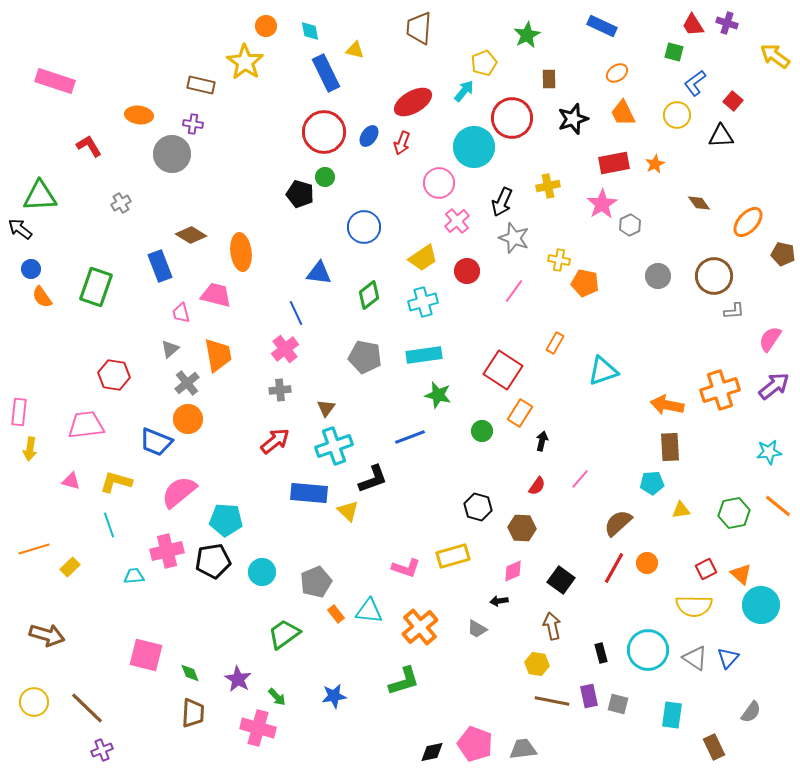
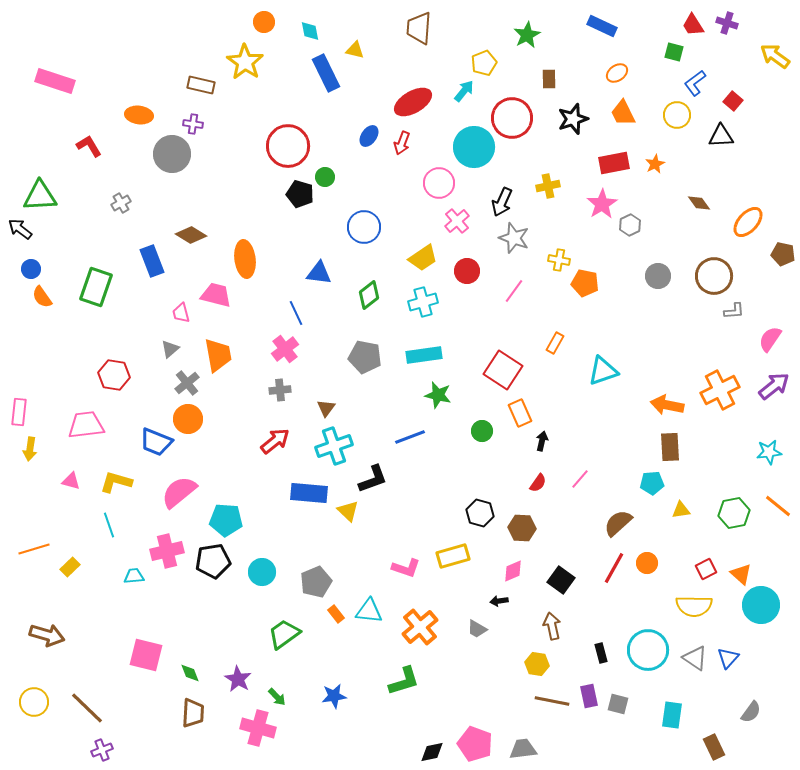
orange circle at (266, 26): moved 2 px left, 4 px up
red circle at (324, 132): moved 36 px left, 14 px down
orange ellipse at (241, 252): moved 4 px right, 7 px down
blue rectangle at (160, 266): moved 8 px left, 5 px up
orange cross at (720, 390): rotated 9 degrees counterclockwise
orange rectangle at (520, 413): rotated 56 degrees counterclockwise
red semicircle at (537, 486): moved 1 px right, 3 px up
black hexagon at (478, 507): moved 2 px right, 6 px down
